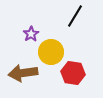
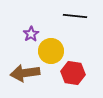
black line: rotated 65 degrees clockwise
yellow circle: moved 1 px up
brown arrow: moved 2 px right
